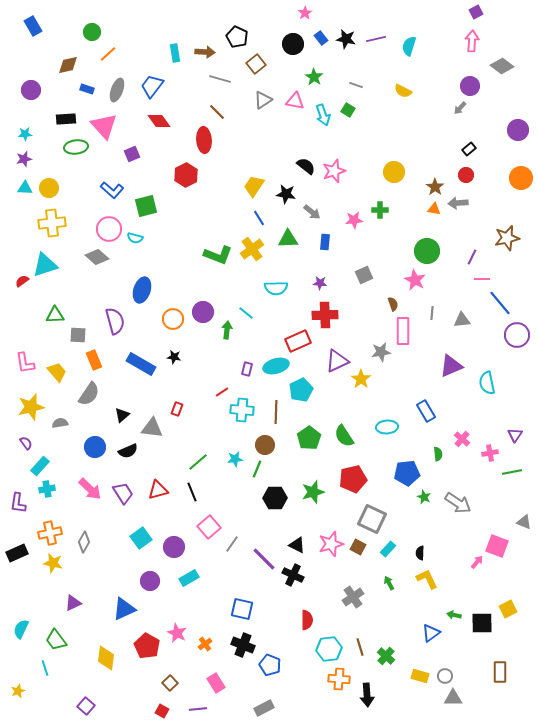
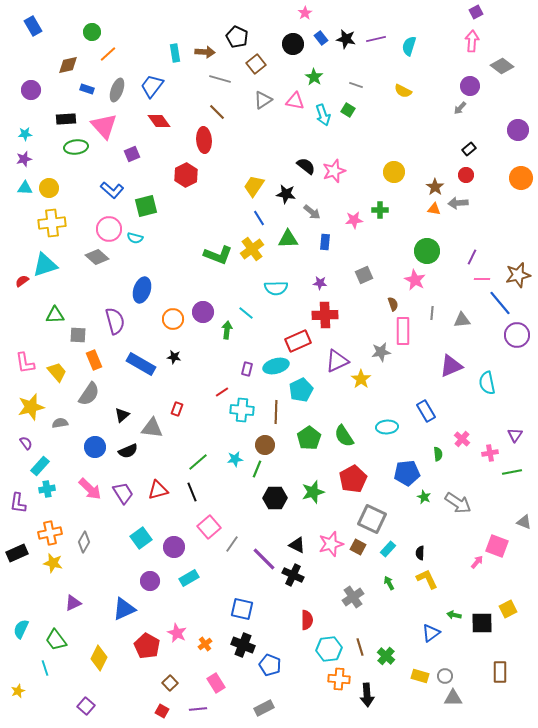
brown star at (507, 238): moved 11 px right, 37 px down
red pentagon at (353, 479): rotated 16 degrees counterclockwise
yellow diamond at (106, 658): moved 7 px left; rotated 20 degrees clockwise
